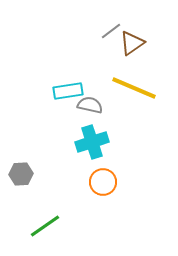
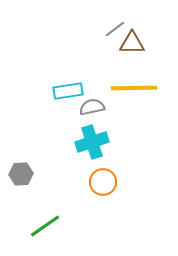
gray line: moved 4 px right, 2 px up
brown triangle: rotated 36 degrees clockwise
yellow line: rotated 24 degrees counterclockwise
gray semicircle: moved 2 px right, 2 px down; rotated 25 degrees counterclockwise
